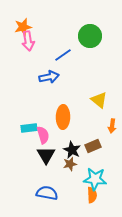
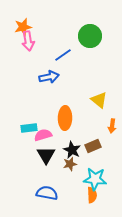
orange ellipse: moved 2 px right, 1 px down
pink semicircle: rotated 90 degrees counterclockwise
